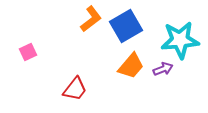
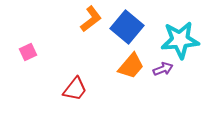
blue square: moved 1 px right, 1 px down; rotated 20 degrees counterclockwise
